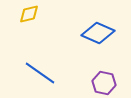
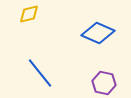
blue line: rotated 16 degrees clockwise
